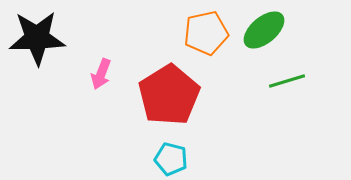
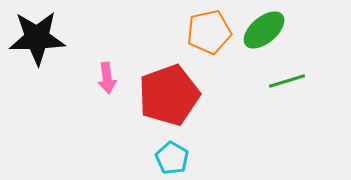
orange pentagon: moved 3 px right, 1 px up
pink arrow: moved 6 px right, 4 px down; rotated 28 degrees counterclockwise
red pentagon: rotated 12 degrees clockwise
cyan pentagon: moved 1 px right, 1 px up; rotated 16 degrees clockwise
